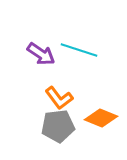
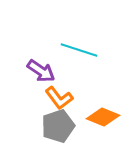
purple arrow: moved 17 px down
orange diamond: moved 2 px right, 1 px up
gray pentagon: rotated 12 degrees counterclockwise
